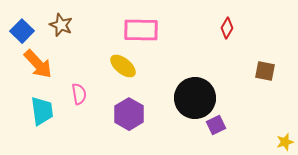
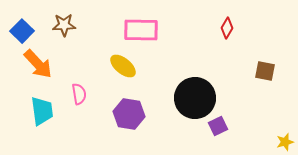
brown star: moved 3 px right; rotated 25 degrees counterclockwise
purple hexagon: rotated 20 degrees counterclockwise
purple square: moved 2 px right, 1 px down
